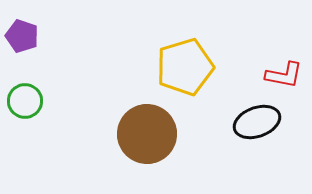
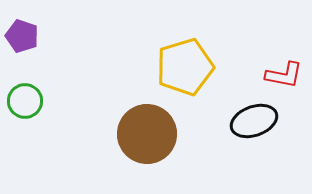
black ellipse: moved 3 px left, 1 px up
